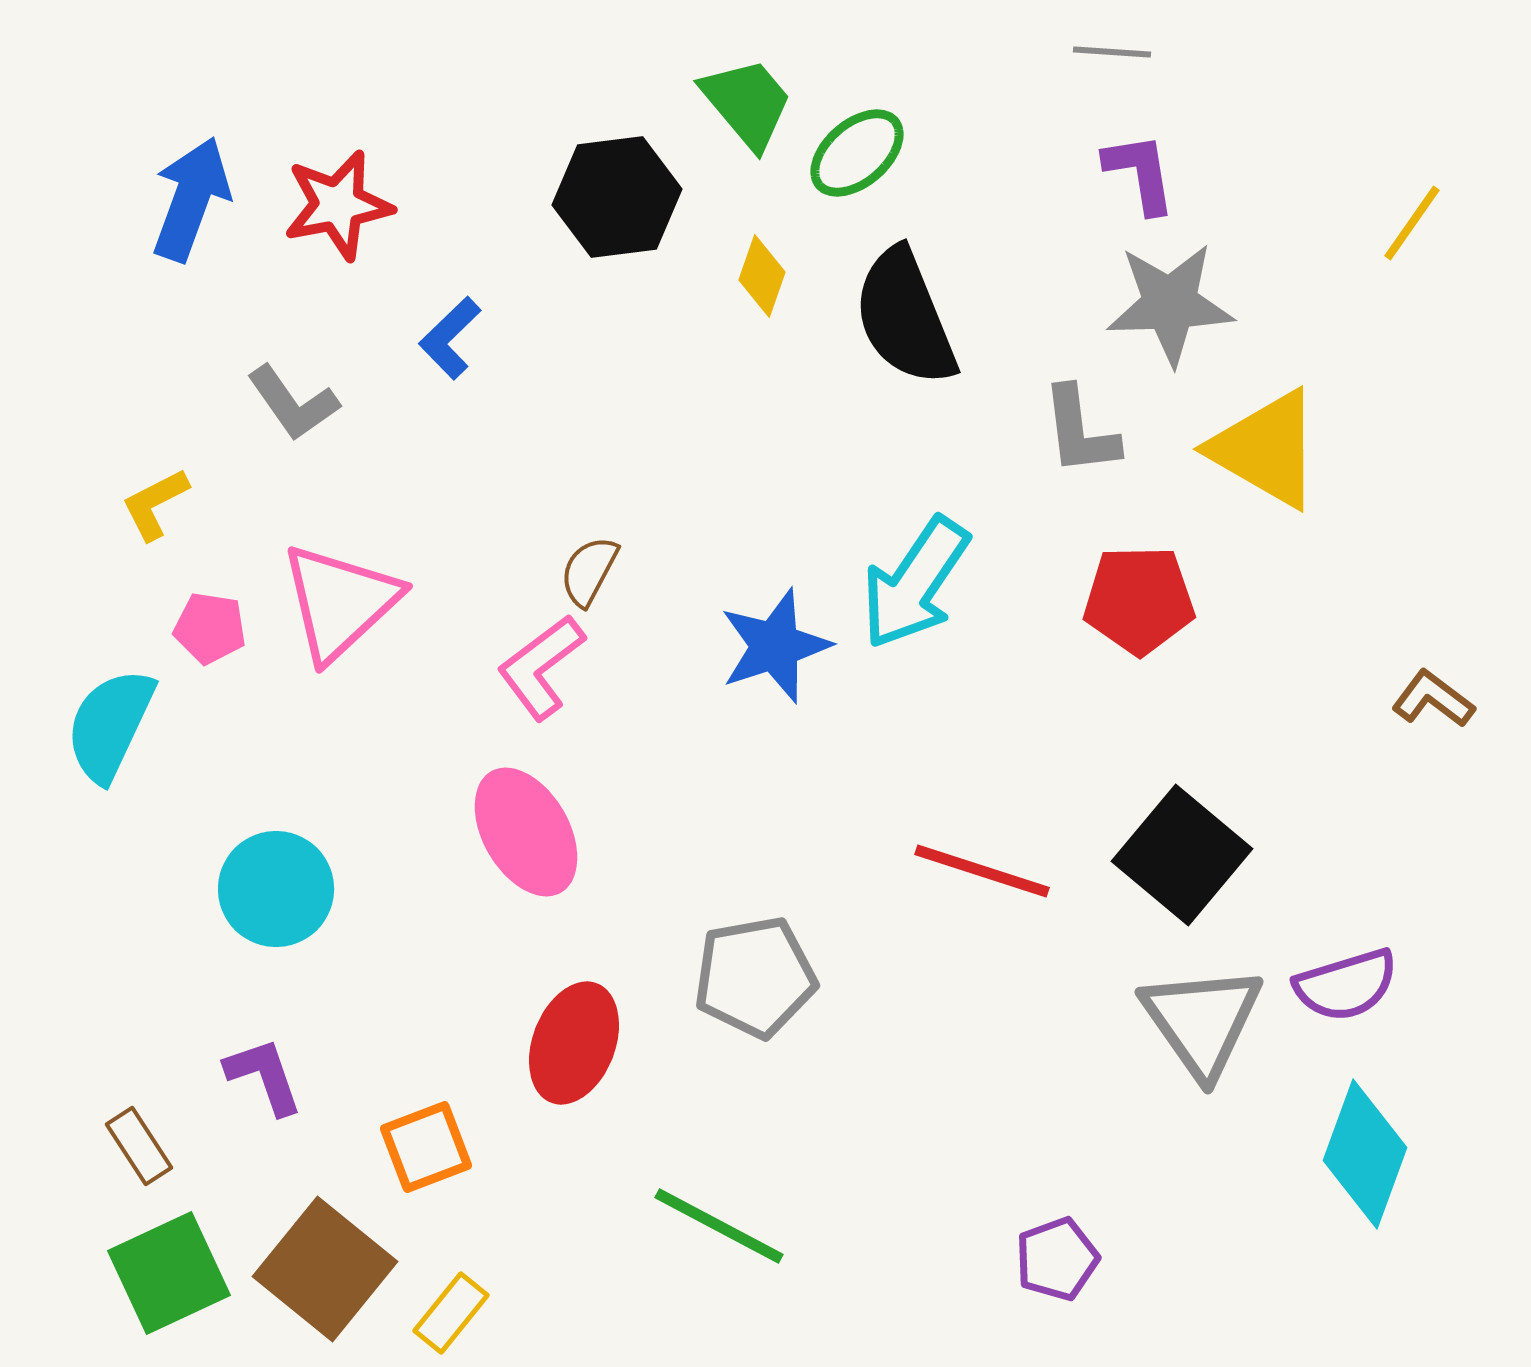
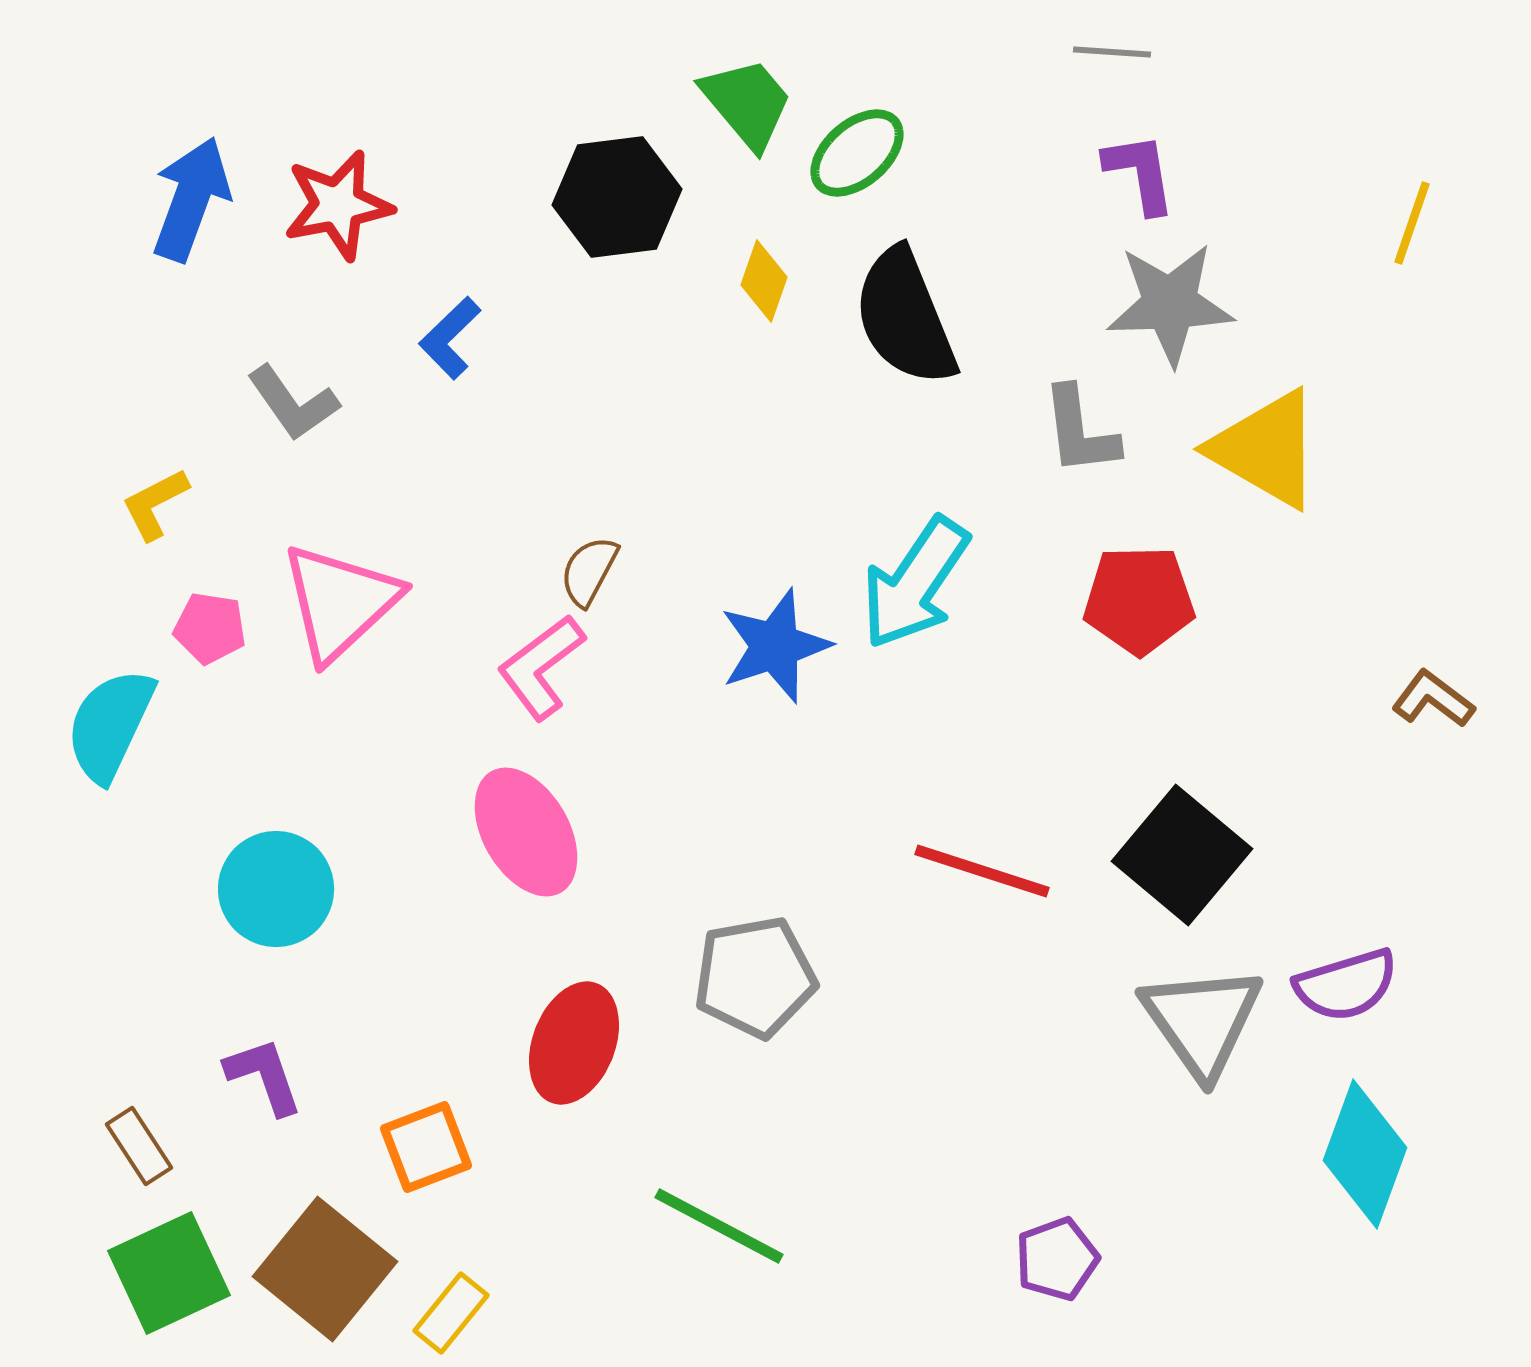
yellow line at (1412, 223): rotated 16 degrees counterclockwise
yellow diamond at (762, 276): moved 2 px right, 5 px down
